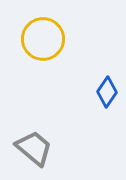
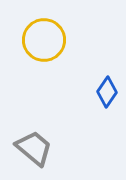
yellow circle: moved 1 px right, 1 px down
